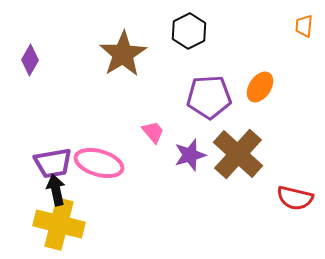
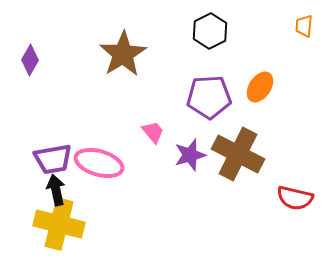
black hexagon: moved 21 px right
brown cross: rotated 15 degrees counterclockwise
purple trapezoid: moved 4 px up
